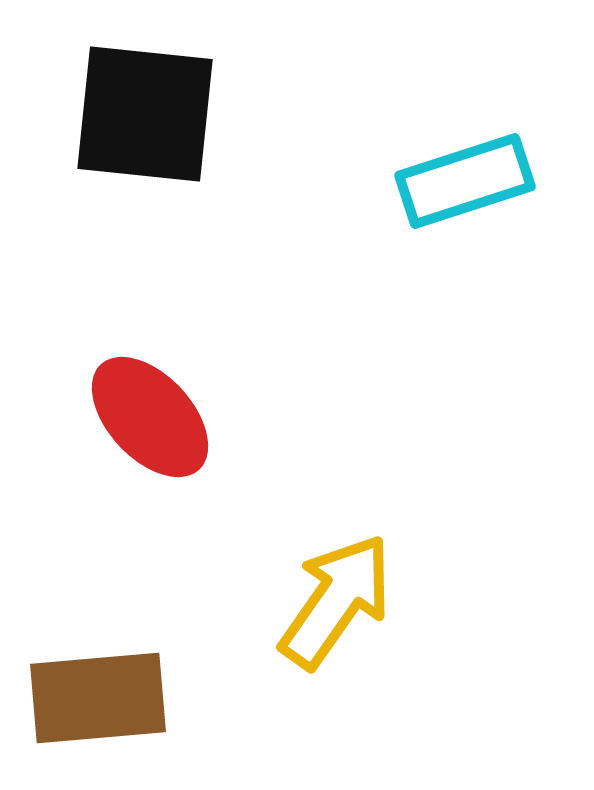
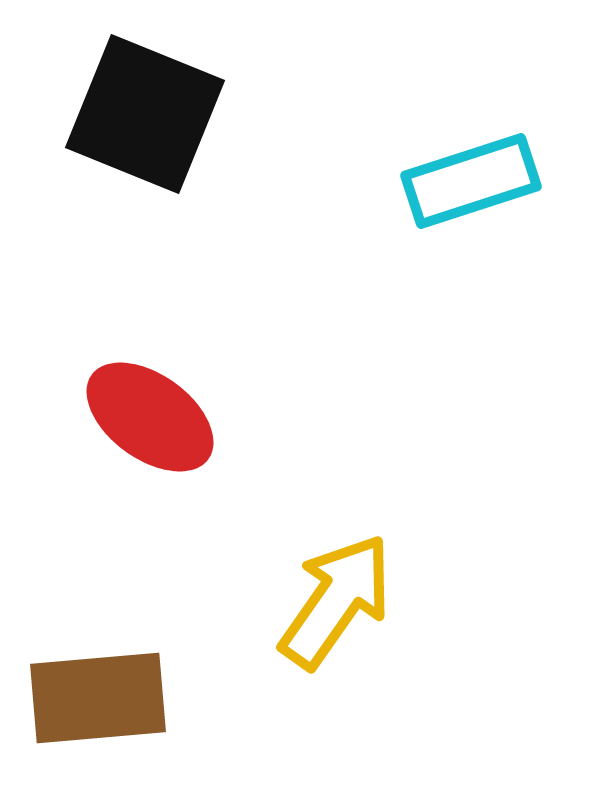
black square: rotated 16 degrees clockwise
cyan rectangle: moved 6 px right
red ellipse: rotated 11 degrees counterclockwise
